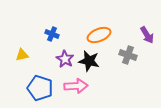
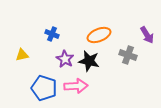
blue pentagon: moved 4 px right
